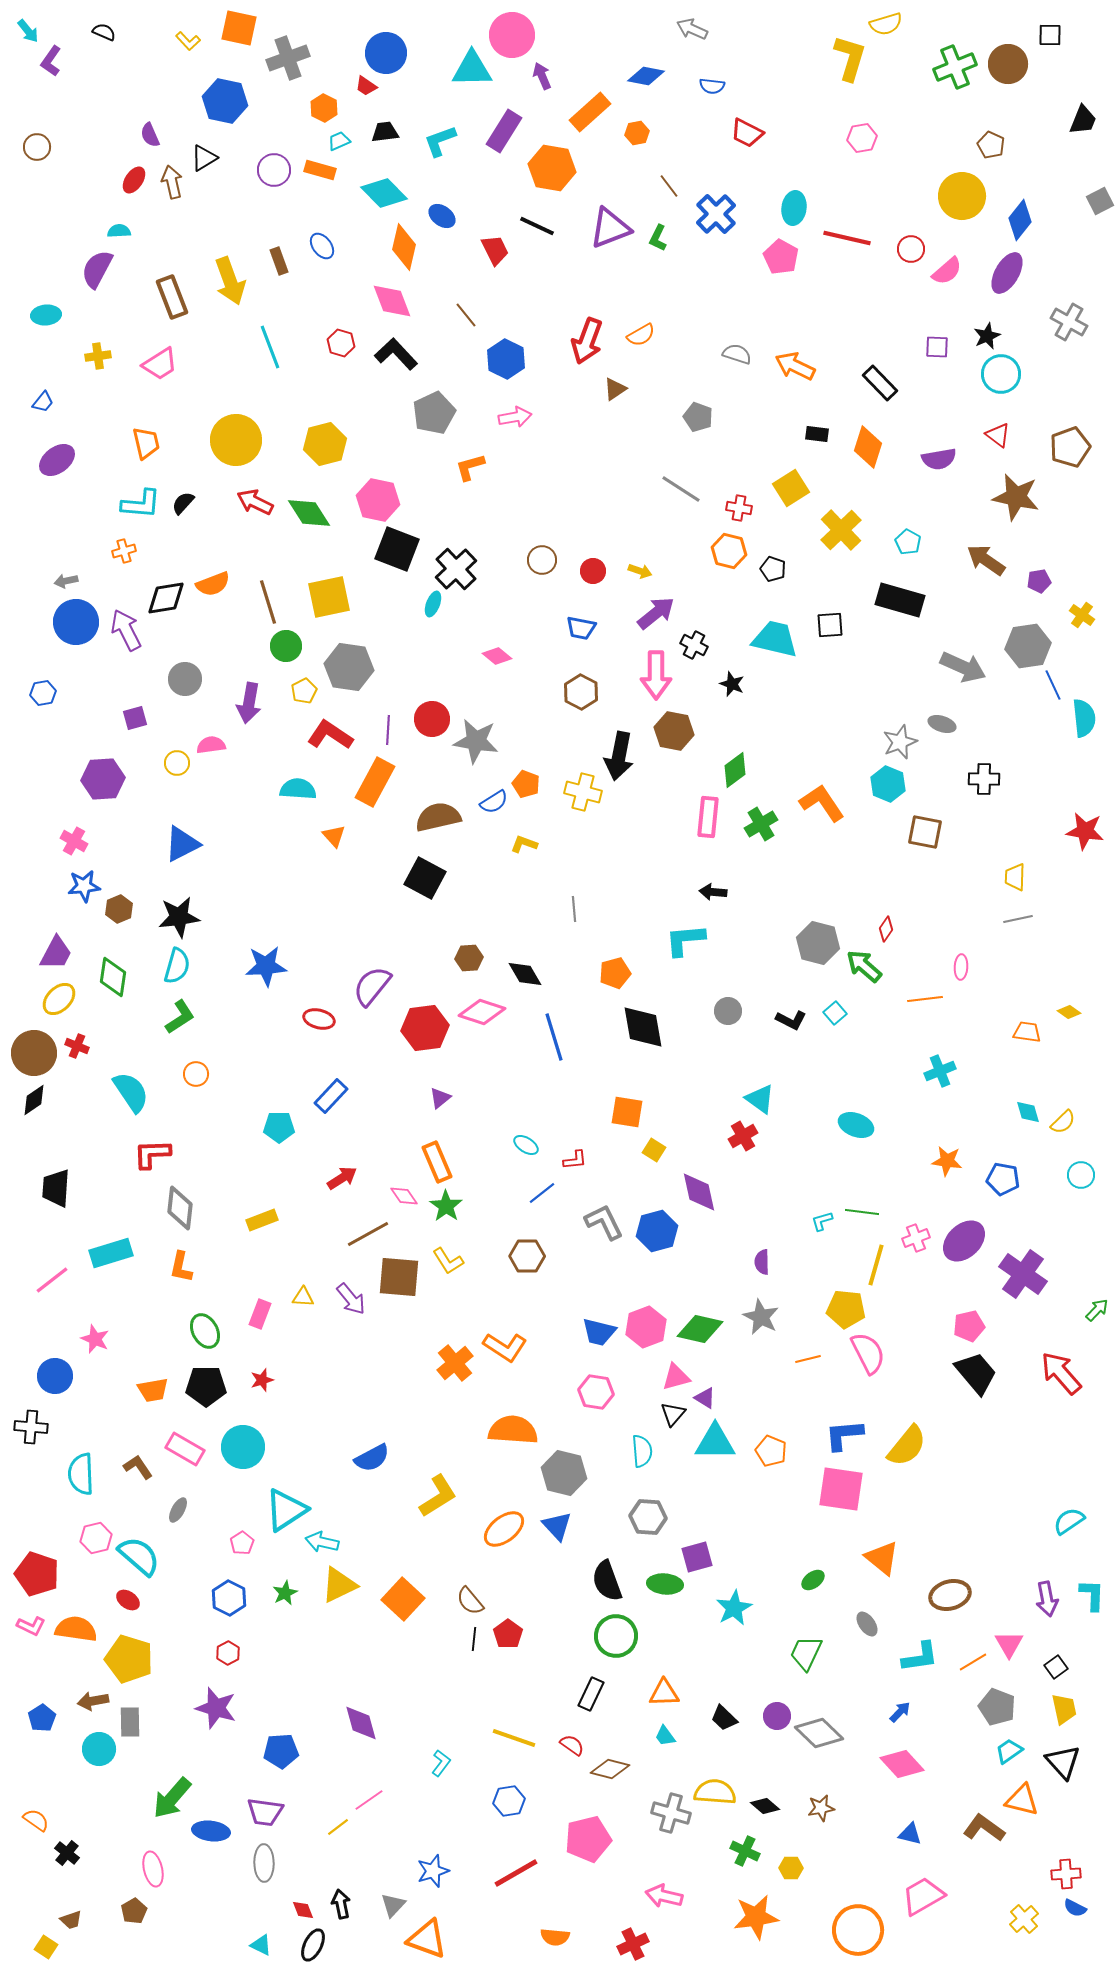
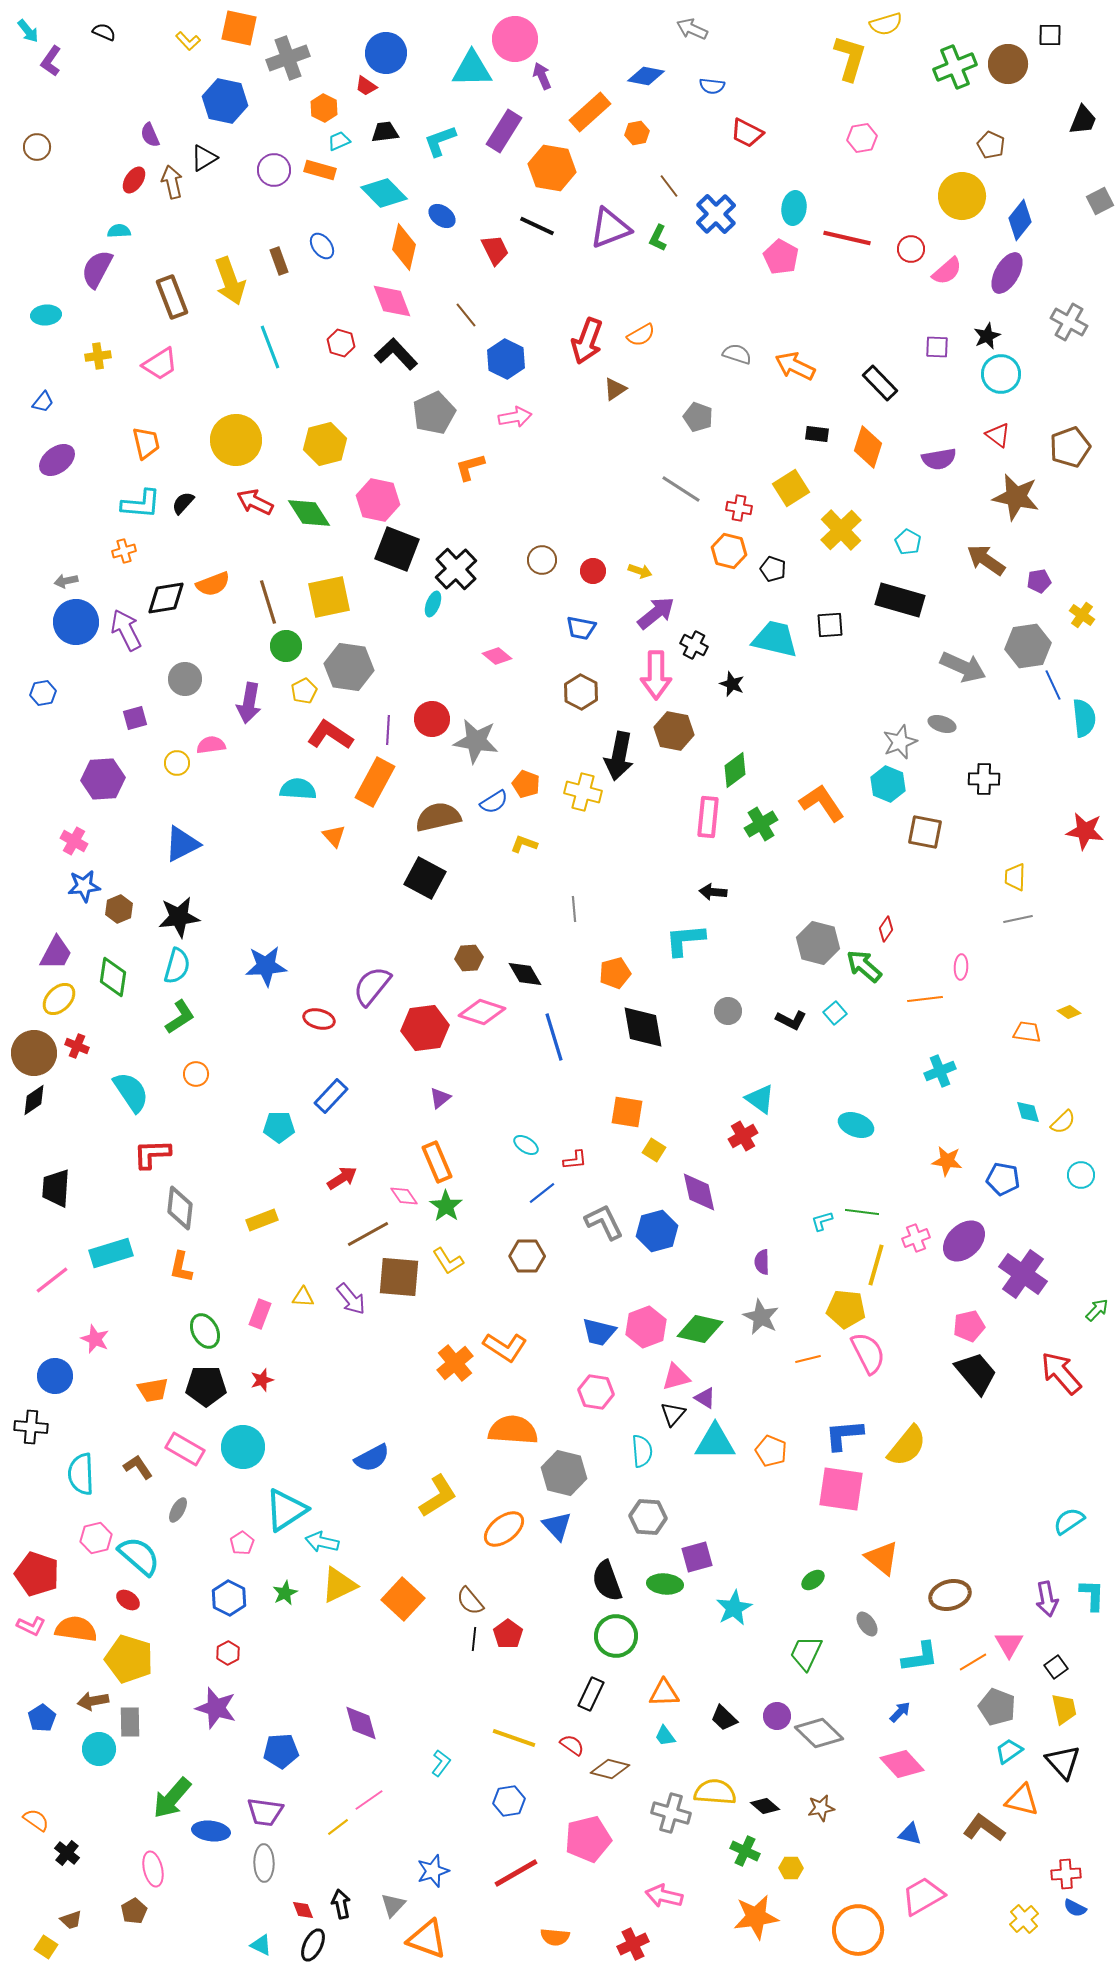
pink circle at (512, 35): moved 3 px right, 4 px down
